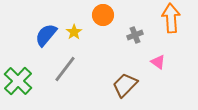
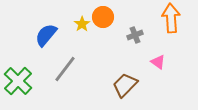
orange circle: moved 2 px down
yellow star: moved 8 px right, 8 px up
